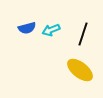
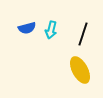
cyan arrow: rotated 54 degrees counterclockwise
yellow ellipse: rotated 24 degrees clockwise
